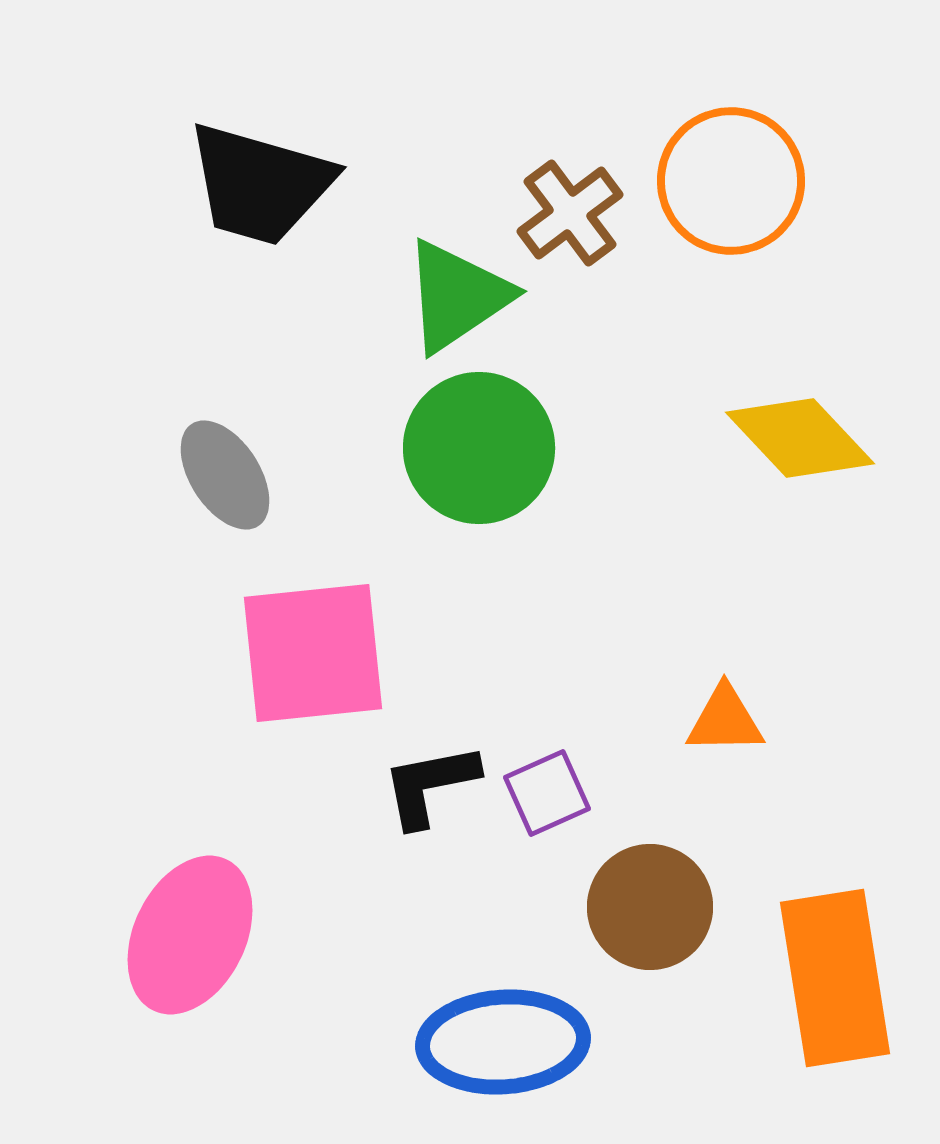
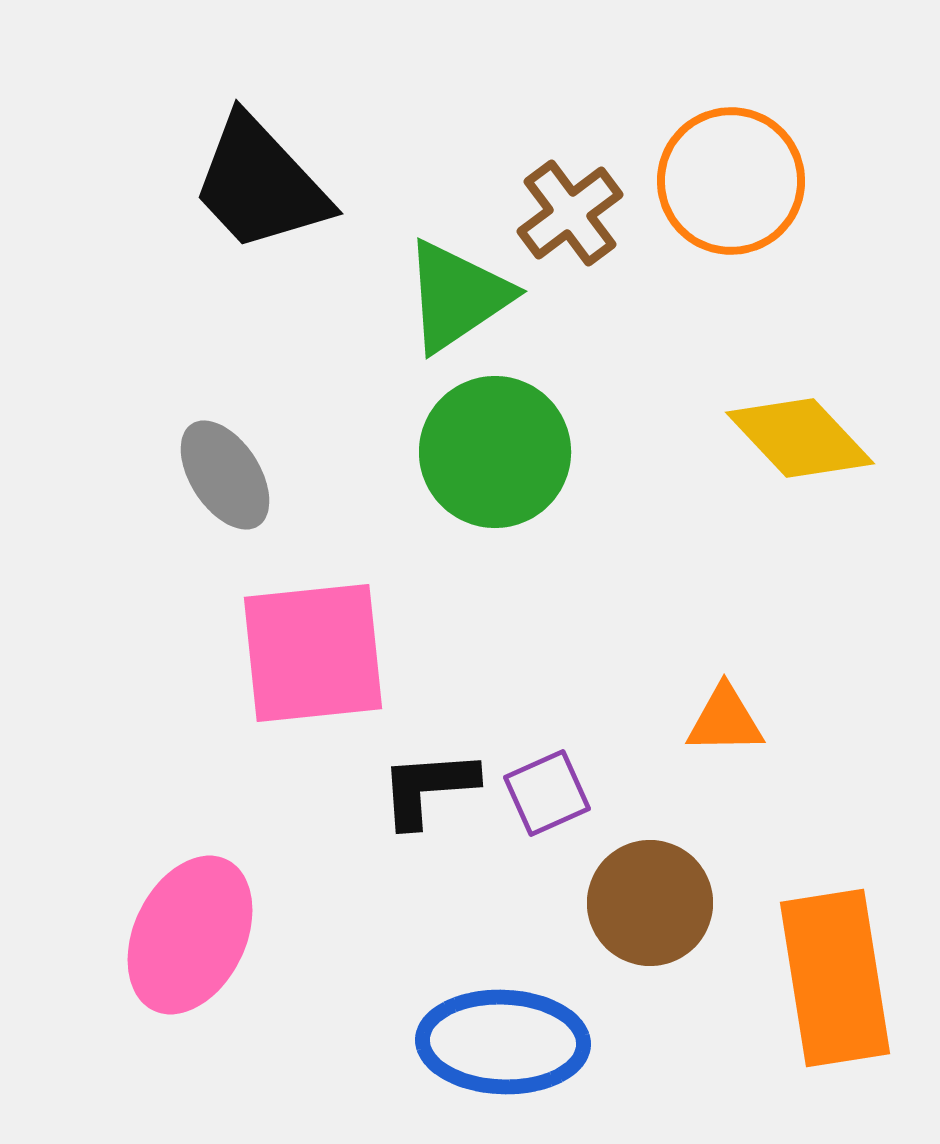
black trapezoid: rotated 31 degrees clockwise
green circle: moved 16 px right, 4 px down
black L-shape: moved 2 px left, 3 px down; rotated 7 degrees clockwise
brown circle: moved 4 px up
blue ellipse: rotated 6 degrees clockwise
